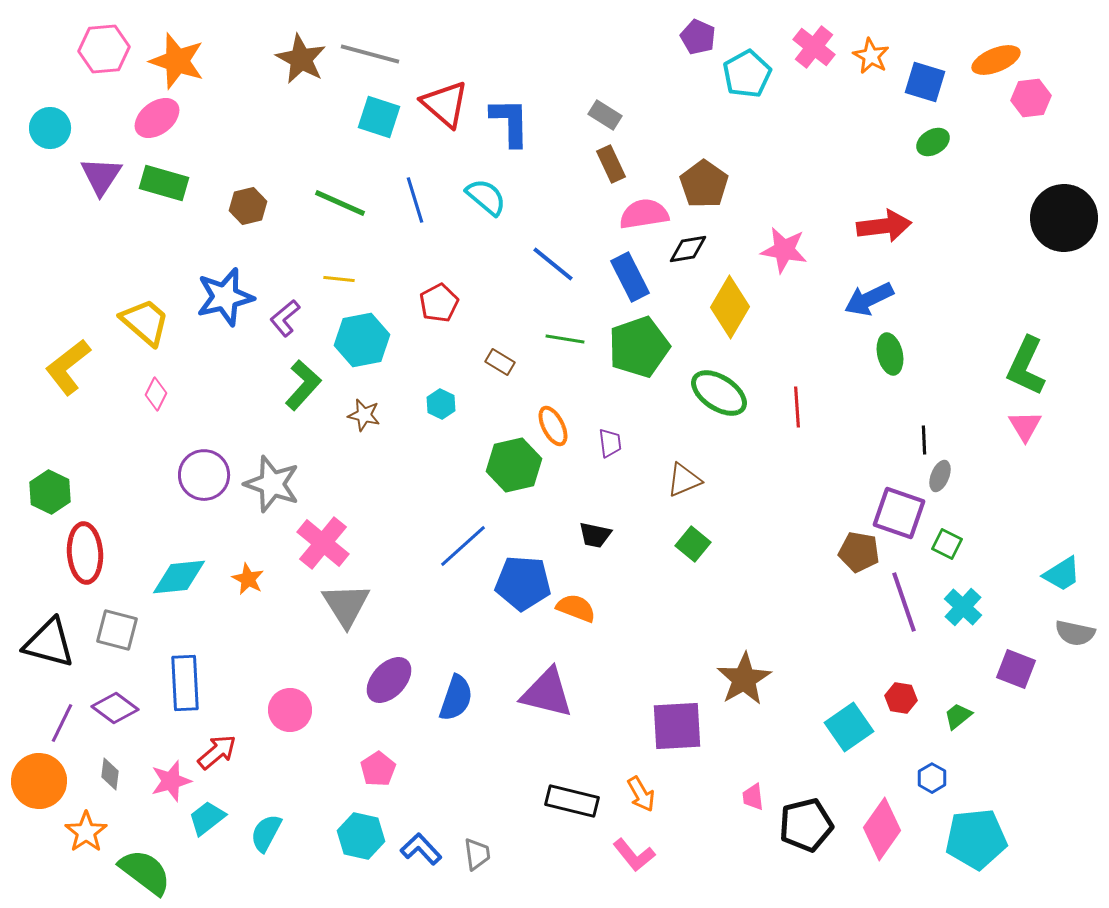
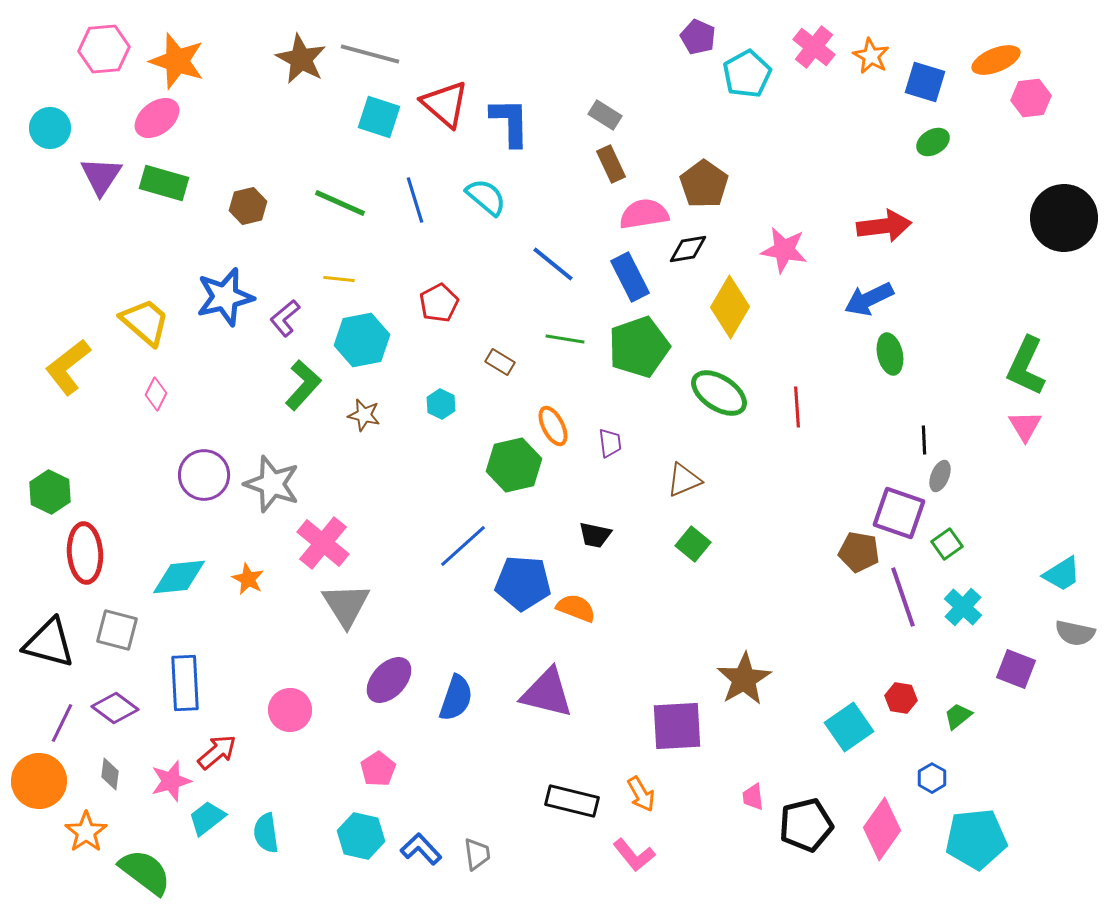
green square at (947, 544): rotated 28 degrees clockwise
purple line at (904, 602): moved 1 px left, 5 px up
cyan semicircle at (266, 833): rotated 36 degrees counterclockwise
